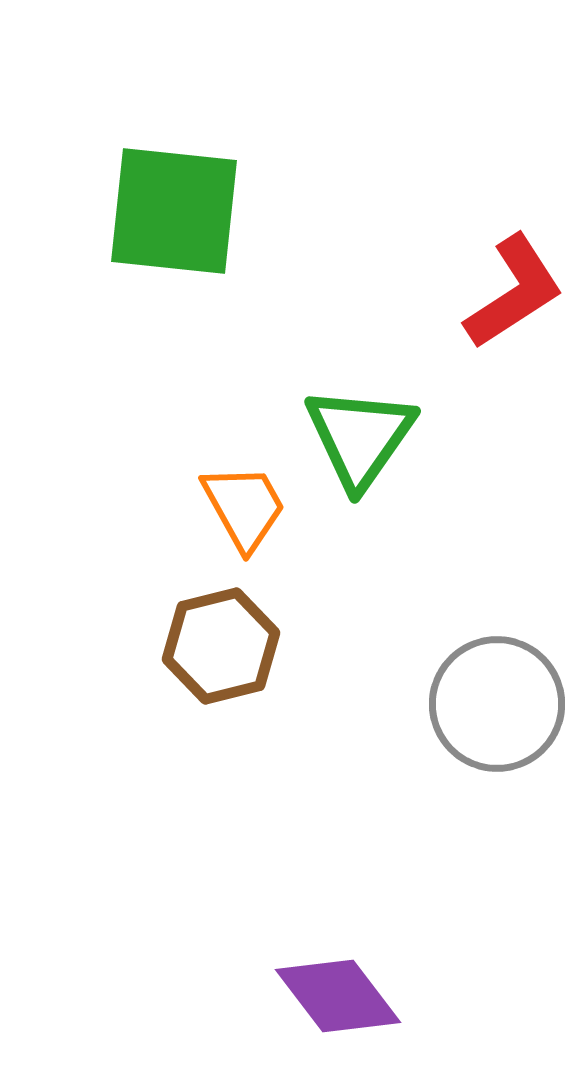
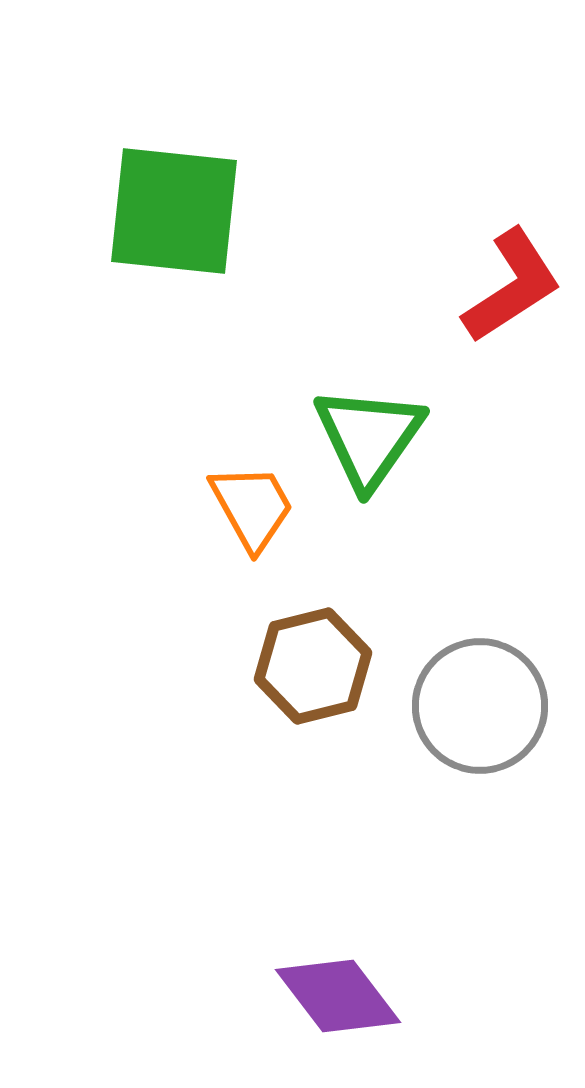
red L-shape: moved 2 px left, 6 px up
green triangle: moved 9 px right
orange trapezoid: moved 8 px right
brown hexagon: moved 92 px right, 20 px down
gray circle: moved 17 px left, 2 px down
